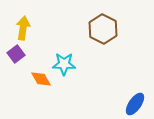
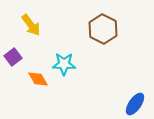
yellow arrow: moved 8 px right, 3 px up; rotated 135 degrees clockwise
purple square: moved 3 px left, 3 px down
orange diamond: moved 3 px left
